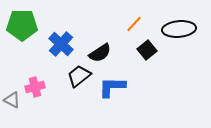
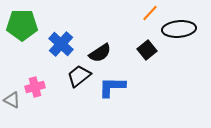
orange line: moved 16 px right, 11 px up
